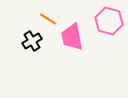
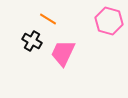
pink trapezoid: moved 9 px left, 16 px down; rotated 36 degrees clockwise
black cross: rotated 30 degrees counterclockwise
